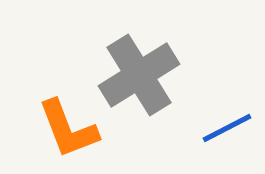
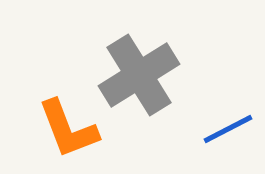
blue line: moved 1 px right, 1 px down
